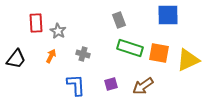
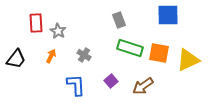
gray cross: moved 1 px right, 1 px down; rotated 16 degrees clockwise
purple square: moved 3 px up; rotated 24 degrees counterclockwise
